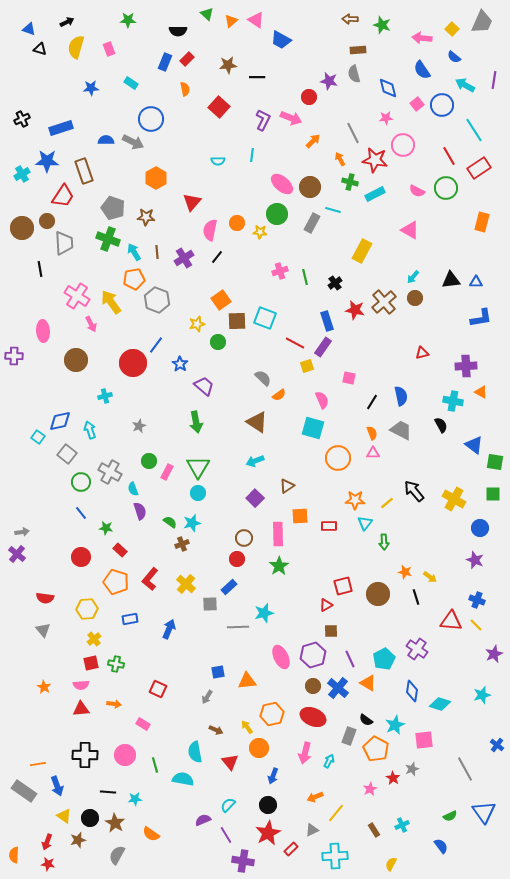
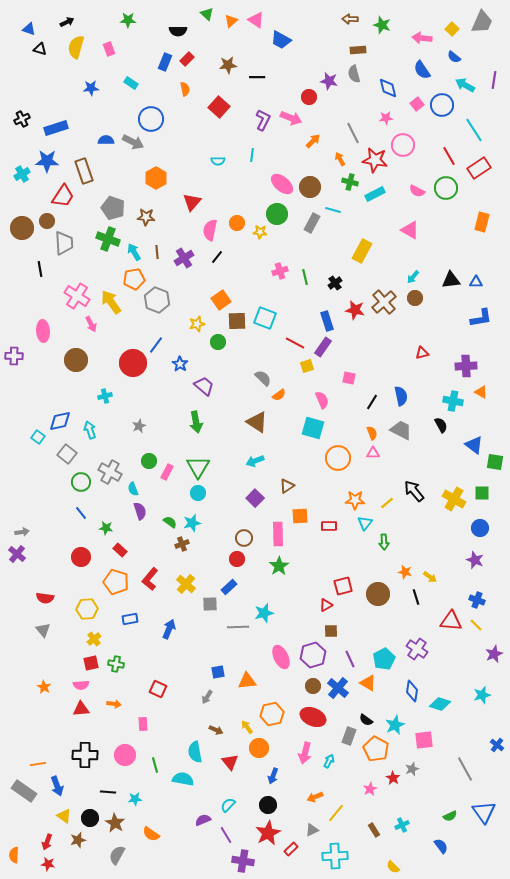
blue rectangle at (61, 128): moved 5 px left
green square at (493, 494): moved 11 px left, 1 px up
pink rectangle at (143, 724): rotated 56 degrees clockwise
yellow semicircle at (391, 864): moved 2 px right, 3 px down; rotated 72 degrees counterclockwise
